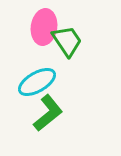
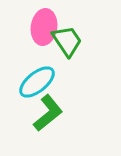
cyan ellipse: rotated 9 degrees counterclockwise
